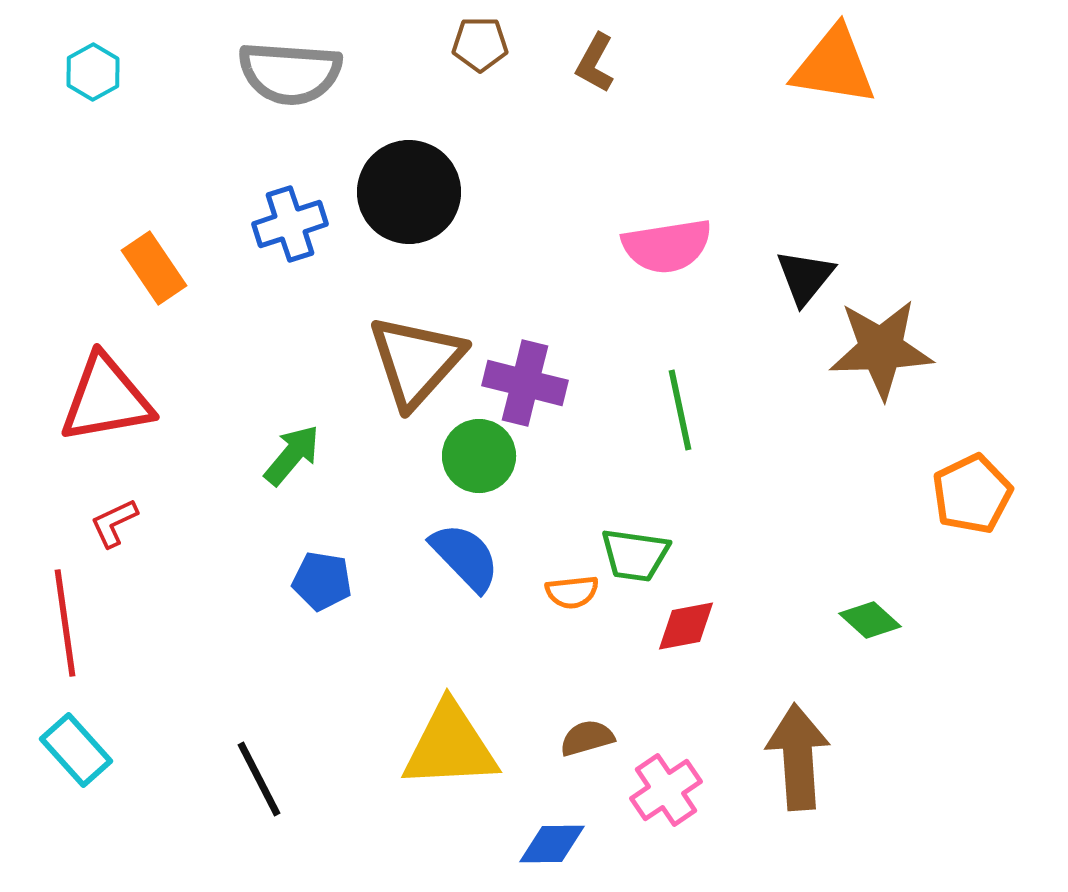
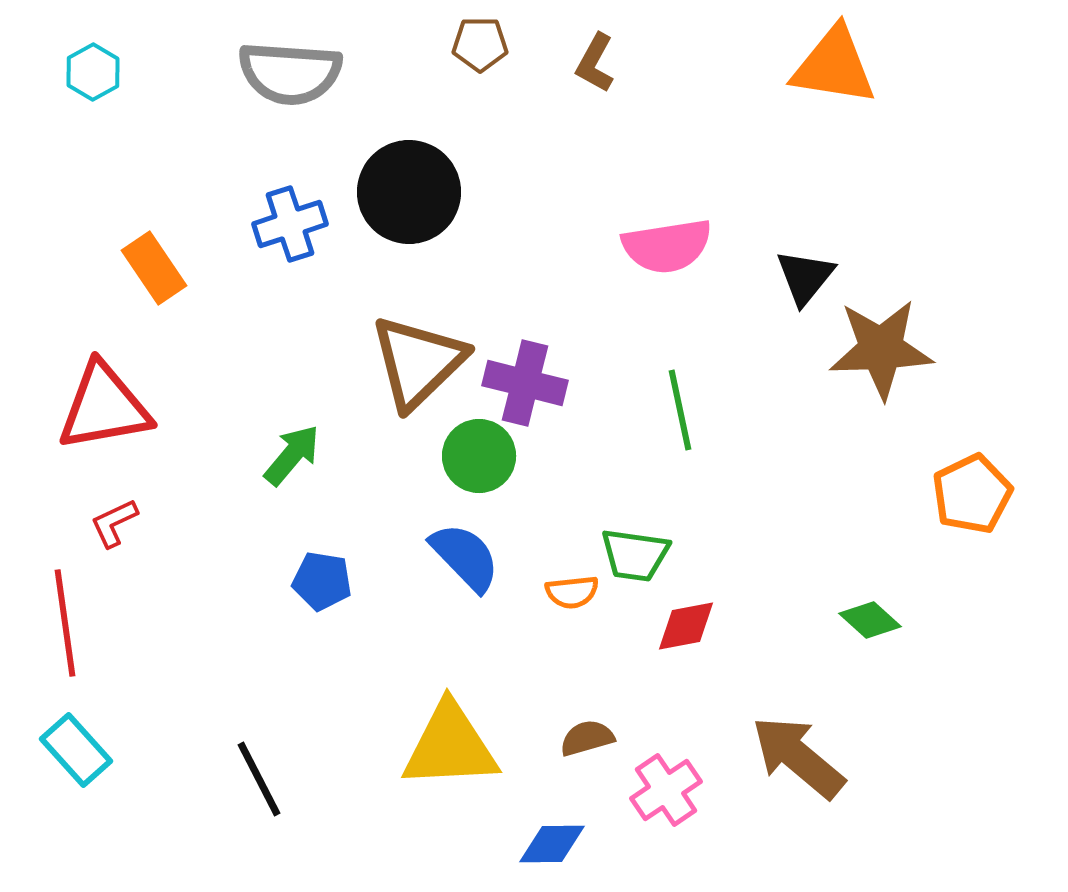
brown triangle: moved 2 px right, 1 px down; rotated 4 degrees clockwise
red triangle: moved 2 px left, 8 px down
brown arrow: rotated 46 degrees counterclockwise
